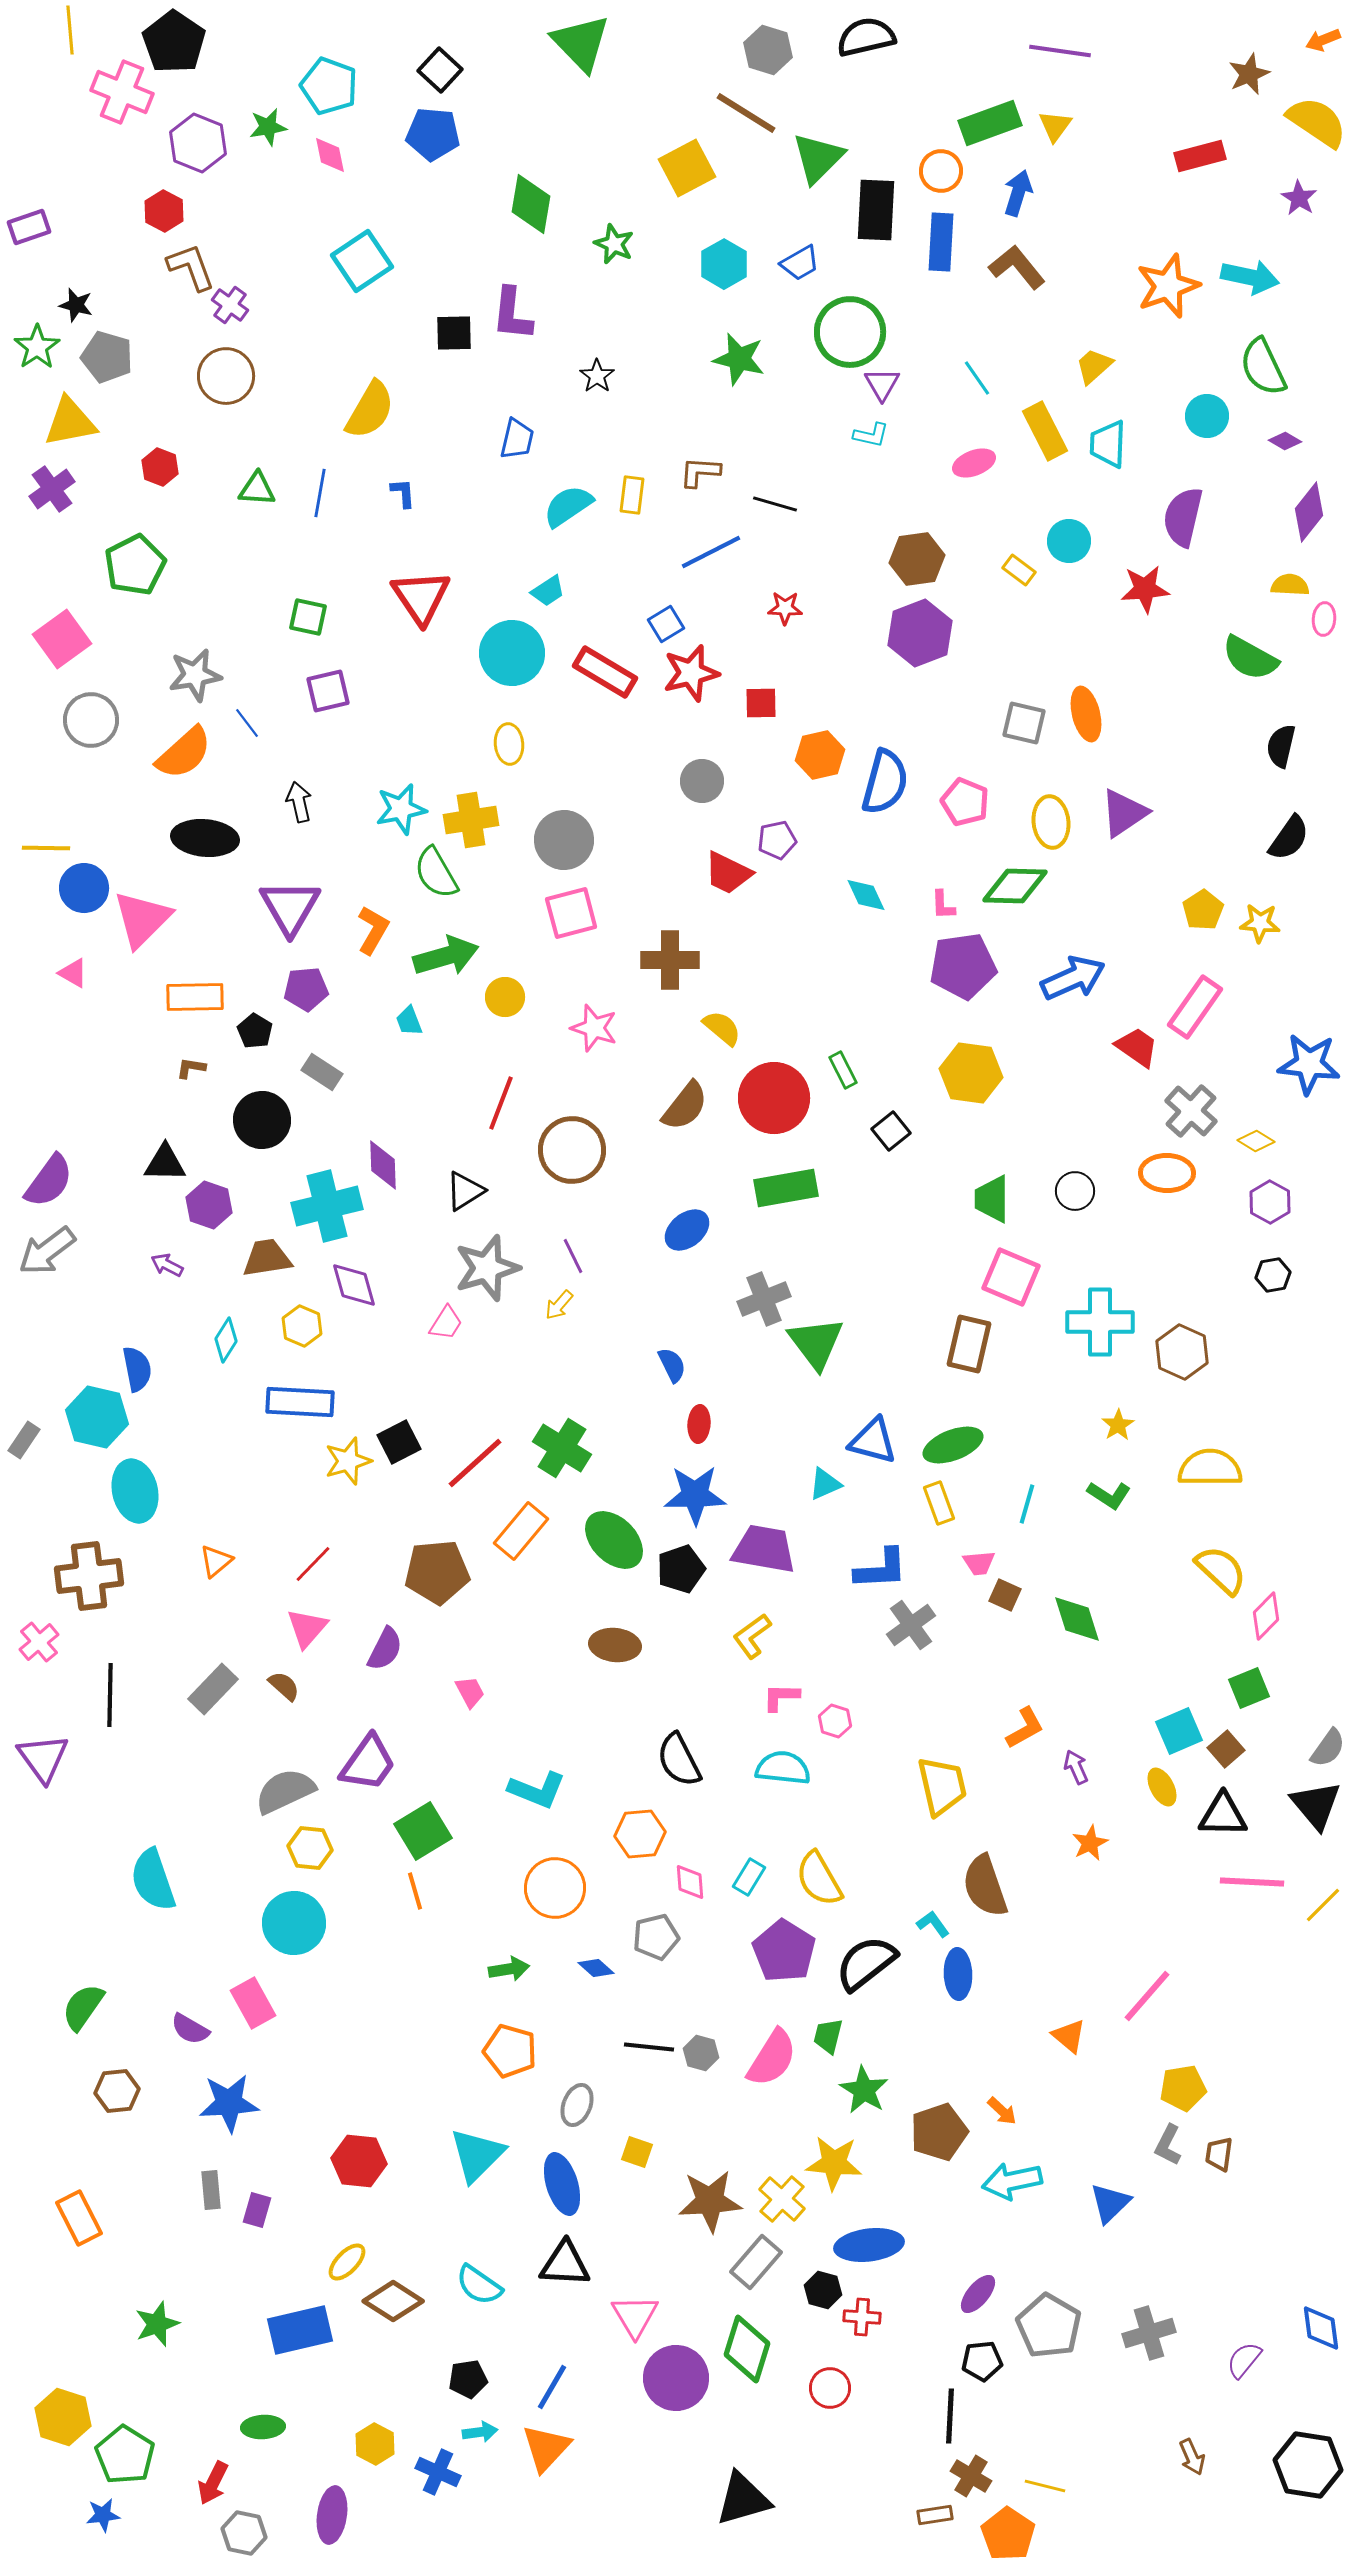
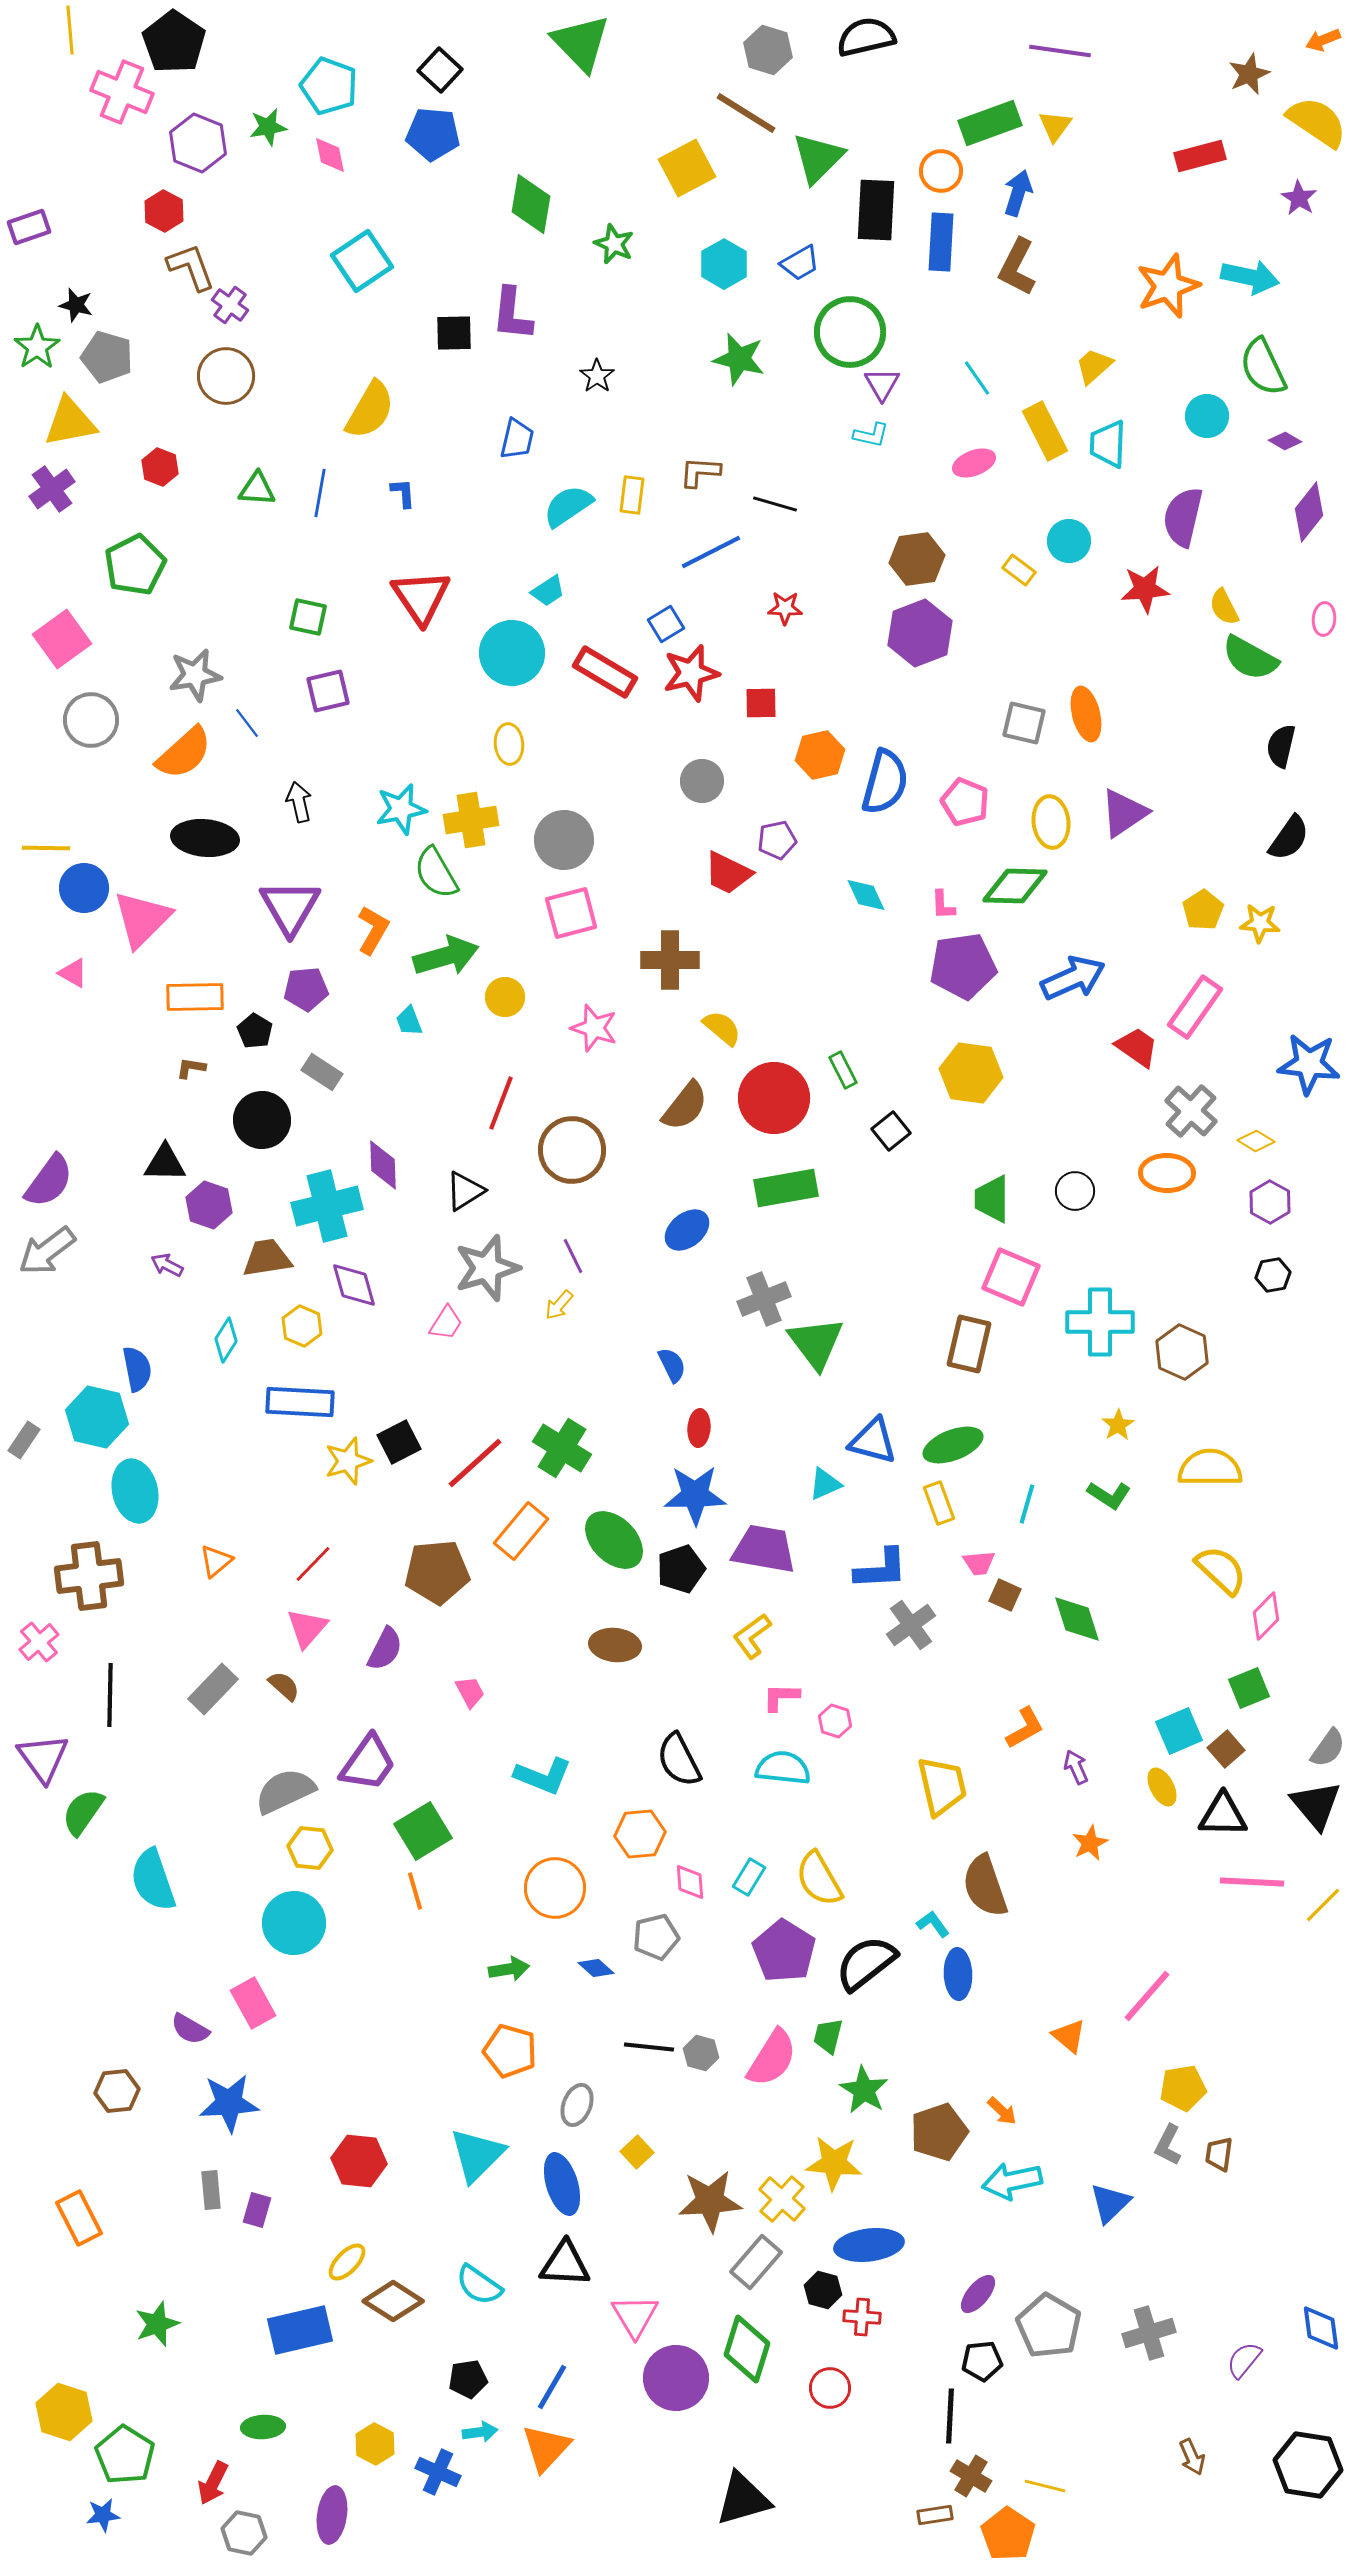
brown L-shape at (1017, 267): rotated 114 degrees counterclockwise
yellow semicircle at (1290, 585): moved 66 px left, 22 px down; rotated 120 degrees counterclockwise
red ellipse at (699, 1424): moved 4 px down
cyan L-shape at (537, 1790): moved 6 px right, 14 px up
green semicircle at (83, 2007): moved 195 px up
yellow square at (637, 2152): rotated 28 degrees clockwise
yellow hexagon at (63, 2417): moved 1 px right, 5 px up
